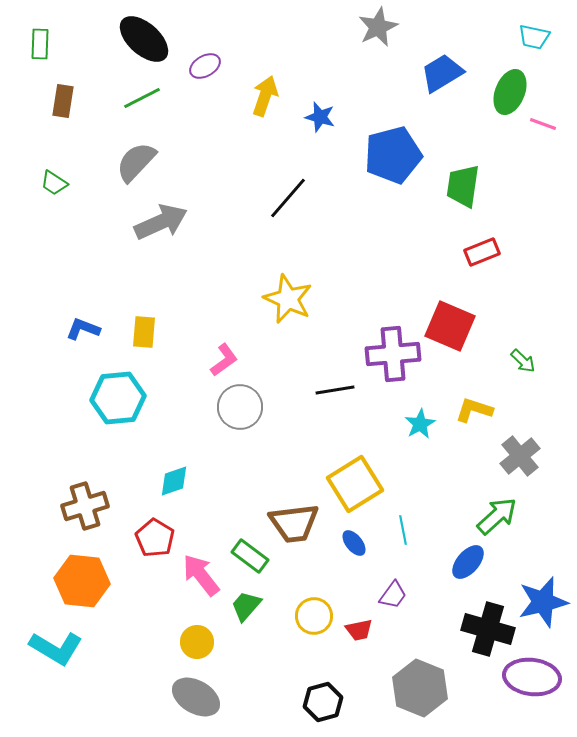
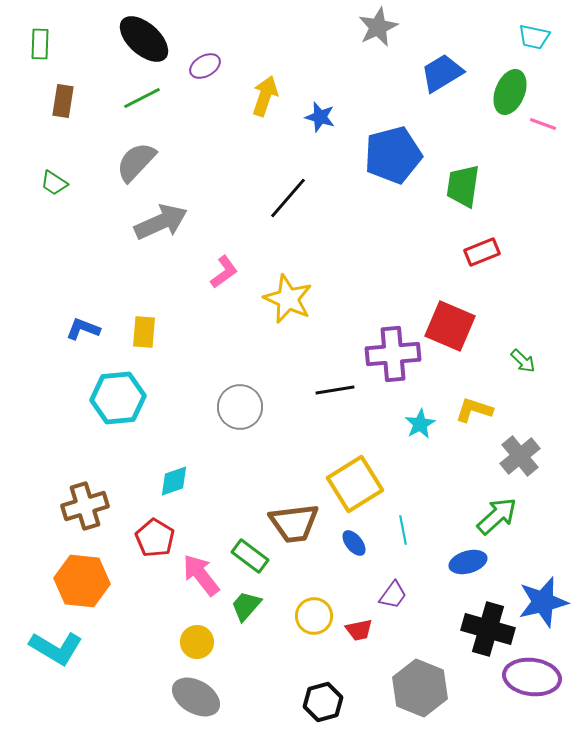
pink L-shape at (224, 360): moved 88 px up
blue ellipse at (468, 562): rotated 33 degrees clockwise
